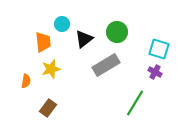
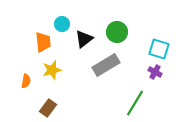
yellow star: moved 1 px right, 1 px down
